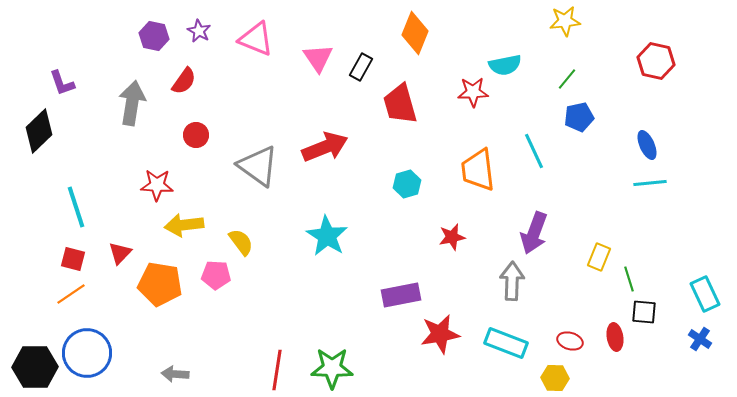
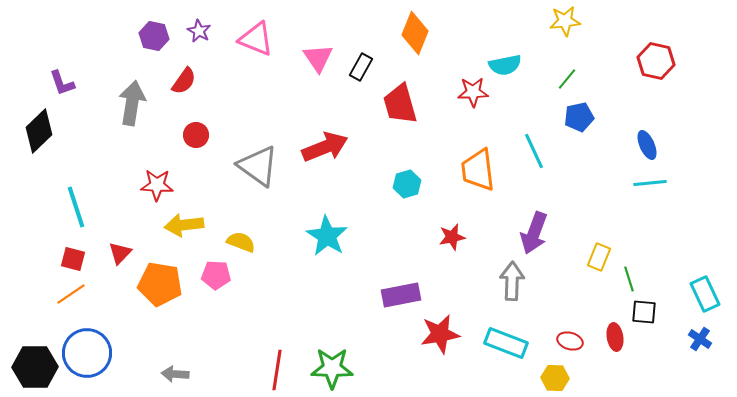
yellow semicircle at (241, 242): rotated 32 degrees counterclockwise
